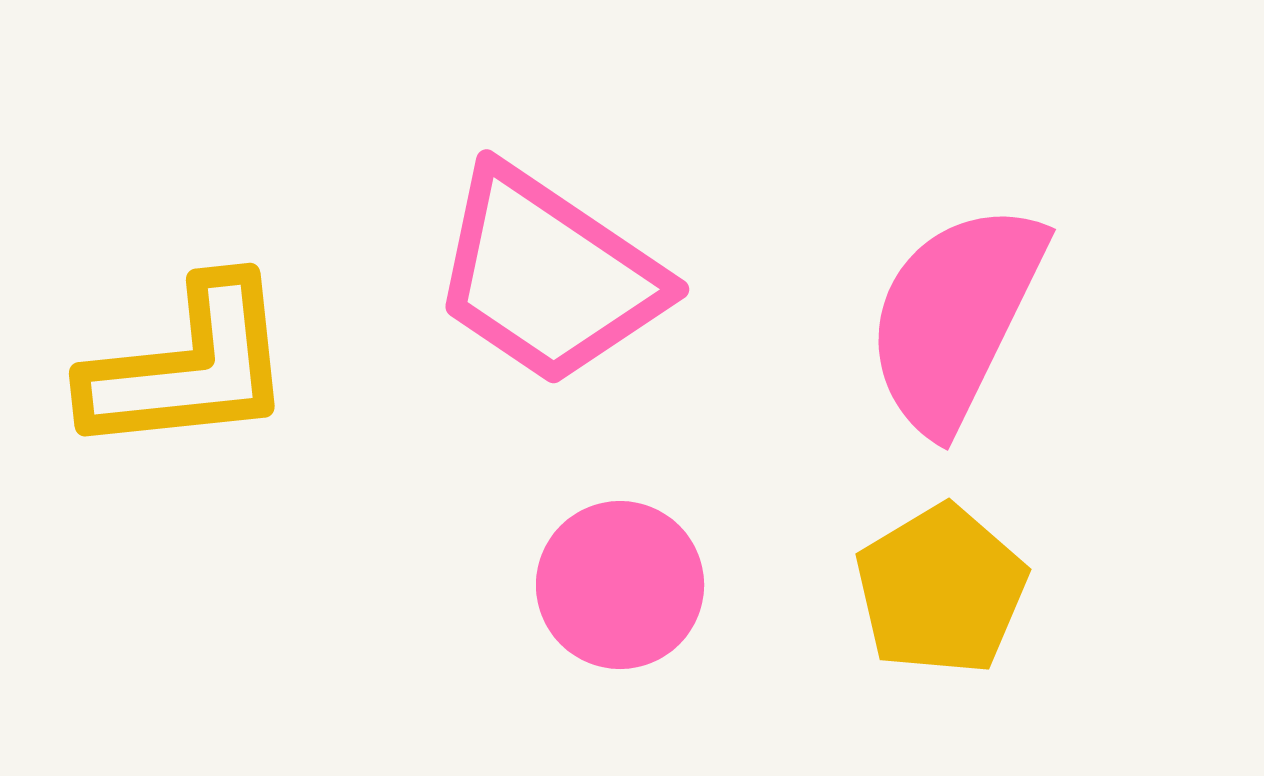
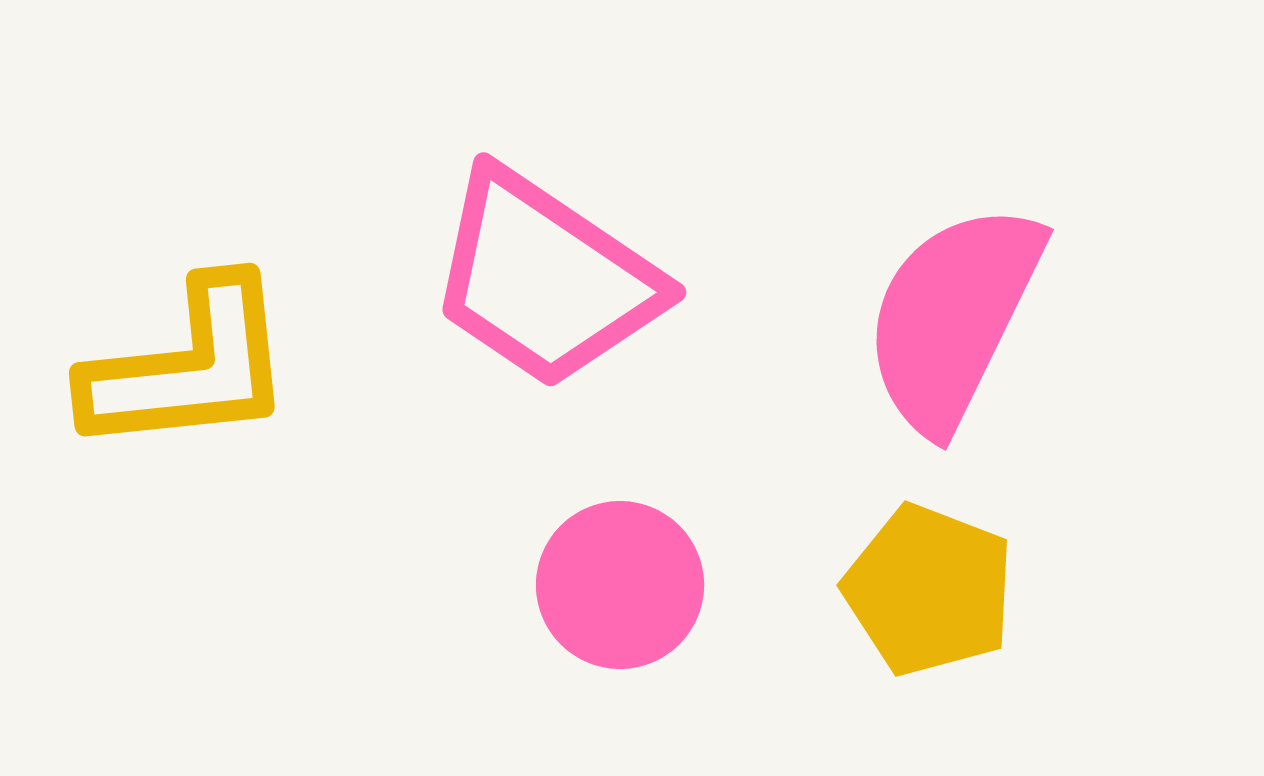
pink trapezoid: moved 3 px left, 3 px down
pink semicircle: moved 2 px left
yellow pentagon: moved 12 px left; rotated 20 degrees counterclockwise
